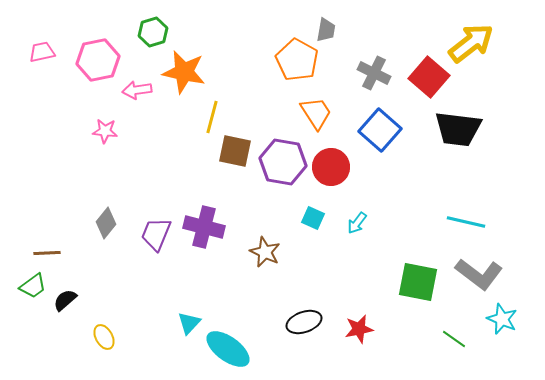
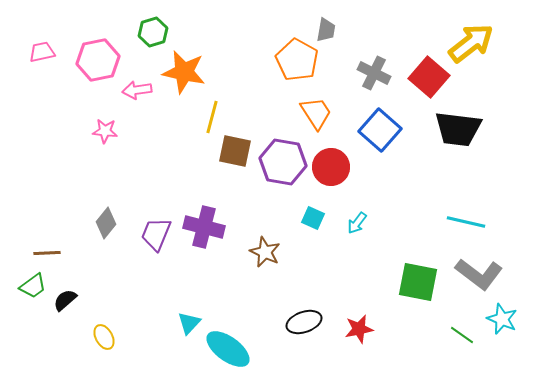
green line: moved 8 px right, 4 px up
